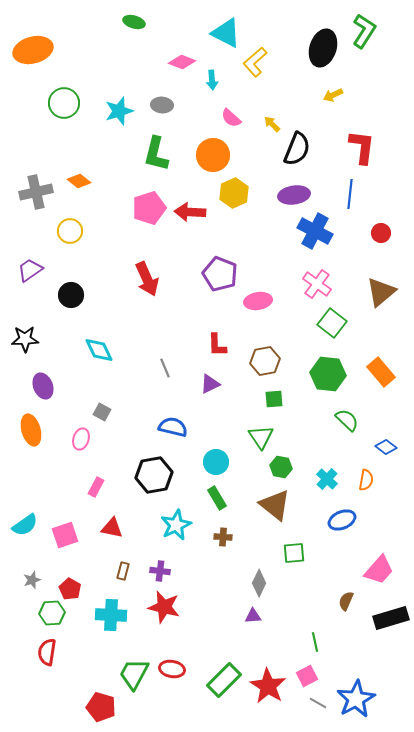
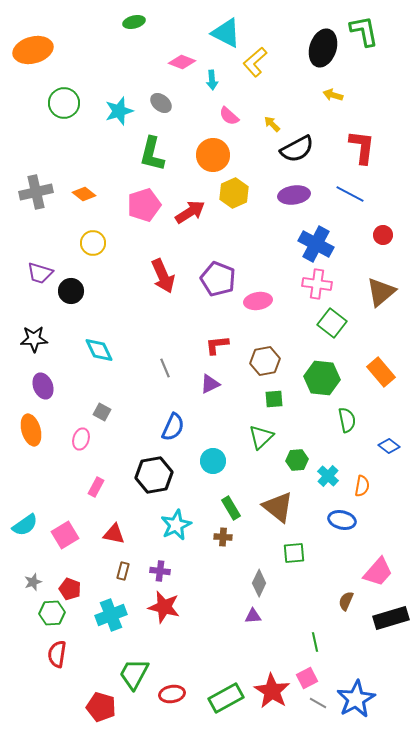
green ellipse at (134, 22): rotated 30 degrees counterclockwise
green L-shape at (364, 31): rotated 44 degrees counterclockwise
yellow arrow at (333, 95): rotated 42 degrees clockwise
gray ellipse at (162, 105): moved 1 px left, 2 px up; rotated 35 degrees clockwise
pink semicircle at (231, 118): moved 2 px left, 2 px up
black semicircle at (297, 149): rotated 40 degrees clockwise
green L-shape at (156, 154): moved 4 px left
orange diamond at (79, 181): moved 5 px right, 13 px down
blue line at (350, 194): rotated 68 degrees counterclockwise
pink pentagon at (149, 208): moved 5 px left, 3 px up
red arrow at (190, 212): rotated 144 degrees clockwise
yellow circle at (70, 231): moved 23 px right, 12 px down
blue cross at (315, 231): moved 1 px right, 13 px down
red circle at (381, 233): moved 2 px right, 2 px down
purple trapezoid at (30, 270): moved 10 px right, 3 px down; rotated 128 degrees counterclockwise
purple pentagon at (220, 274): moved 2 px left, 5 px down
red arrow at (147, 279): moved 16 px right, 3 px up
pink cross at (317, 284): rotated 28 degrees counterclockwise
black circle at (71, 295): moved 4 px up
black star at (25, 339): moved 9 px right
red L-shape at (217, 345): rotated 85 degrees clockwise
green hexagon at (328, 374): moved 6 px left, 4 px down
green semicircle at (347, 420): rotated 35 degrees clockwise
blue semicircle at (173, 427): rotated 100 degrees clockwise
green triangle at (261, 437): rotated 20 degrees clockwise
blue diamond at (386, 447): moved 3 px right, 1 px up
cyan circle at (216, 462): moved 3 px left, 1 px up
green hexagon at (281, 467): moved 16 px right, 7 px up; rotated 15 degrees counterclockwise
cyan cross at (327, 479): moved 1 px right, 3 px up
orange semicircle at (366, 480): moved 4 px left, 6 px down
green rectangle at (217, 498): moved 14 px right, 10 px down
brown triangle at (275, 505): moved 3 px right, 2 px down
blue ellipse at (342, 520): rotated 36 degrees clockwise
red triangle at (112, 528): moved 2 px right, 6 px down
pink square at (65, 535): rotated 12 degrees counterclockwise
pink trapezoid at (379, 570): moved 1 px left, 2 px down
gray star at (32, 580): moved 1 px right, 2 px down
red pentagon at (70, 589): rotated 10 degrees counterclockwise
cyan cross at (111, 615): rotated 24 degrees counterclockwise
red semicircle at (47, 652): moved 10 px right, 2 px down
red ellipse at (172, 669): moved 25 px down; rotated 20 degrees counterclockwise
pink square at (307, 676): moved 2 px down
green rectangle at (224, 680): moved 2 px right, 18 px down; rotated 16 degrees clockwise
red star at (268, 686): moved 4 px right, 5 px down
